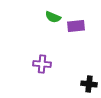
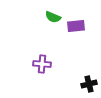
black cross: rotated 21 degrees counterclockwise
